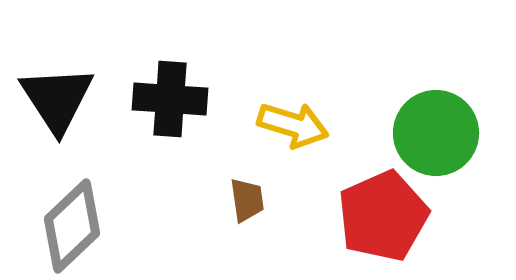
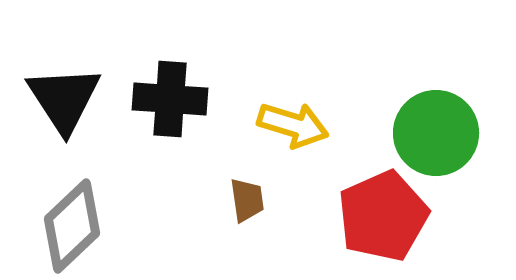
black triangle: moved 7 px right
